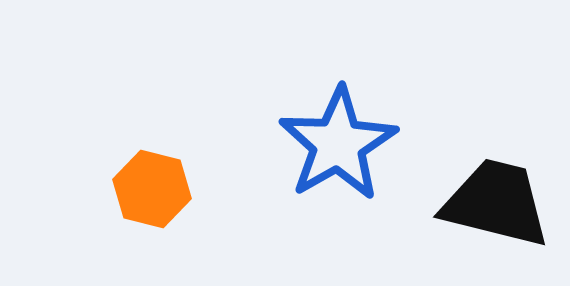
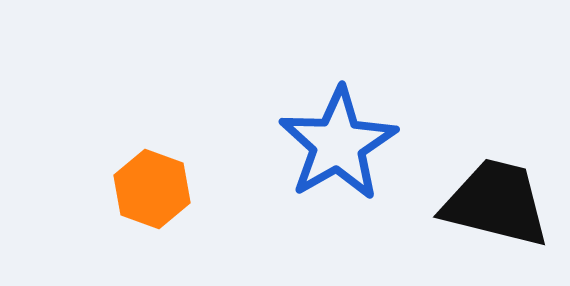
orange hexagon: rotated 6 degrees clockwise
